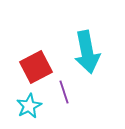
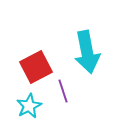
purple line: moved 1 px left, 1 px up
